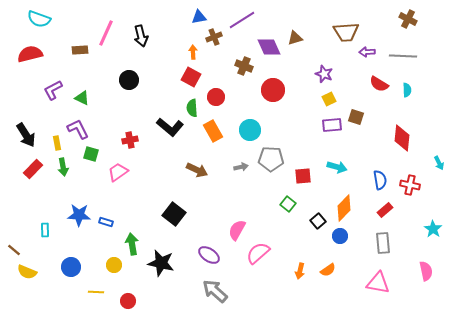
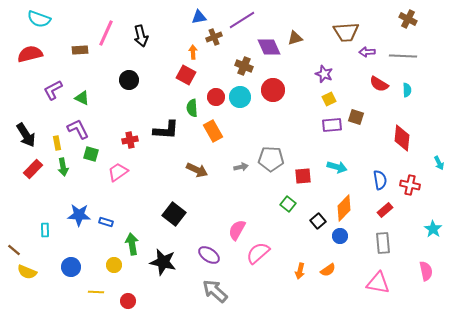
red square at (191, 77): moved 5 px left, 2 px up
black L-shape at (170, 127): moved 4 px left, 3 px down; rotated 36 degrees counterclockwise
cyan circle at (250, 130): moved 10 px left, 33 px up
black star at (161, 263): moved 2 px right, 1 px up
